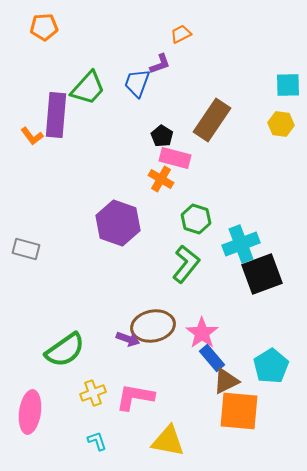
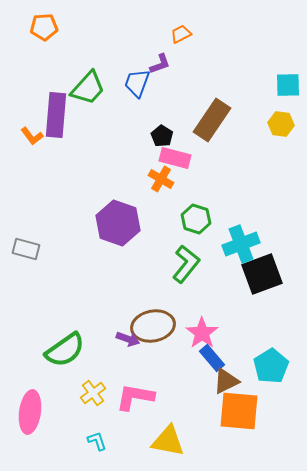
yellow cross: rotated 15 degrees counterclockwise
